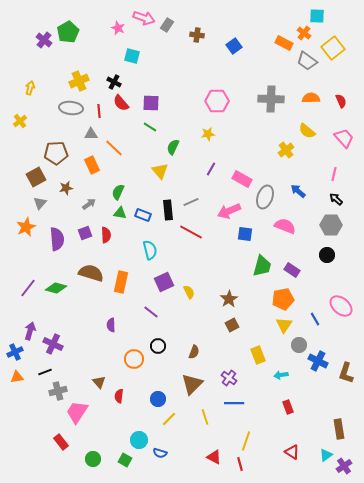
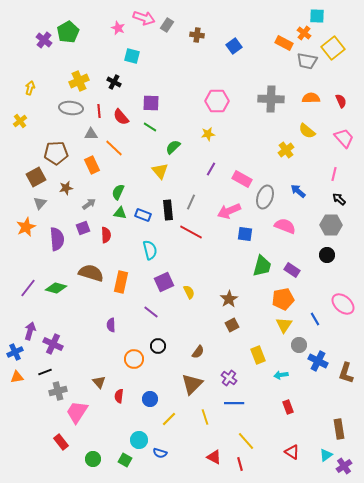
gray trapezoid at (307, 61): rotated 25 degrees counterclockwise
red semicircle at (121, 103): moved 14 px down
green semicircle at (173, 147): rotated 21 degrees clockwise
black arrow at (336, 199): moved 3 px right
gray line at (191, 202): rotated 42 degrees counterclockwise
purple square at (85, 233): moved 2 px left, 5 px up
pink ellipse at (341, 306): moved 2 px right, 2 px up
brown semicircle at (194, 352): moved 4 px right; rotated 16 degrees clockwise
blue circle at (158, 399): moved 8 px left
yellow line at (246, 441): rotated 60 degrees counterclockwise
